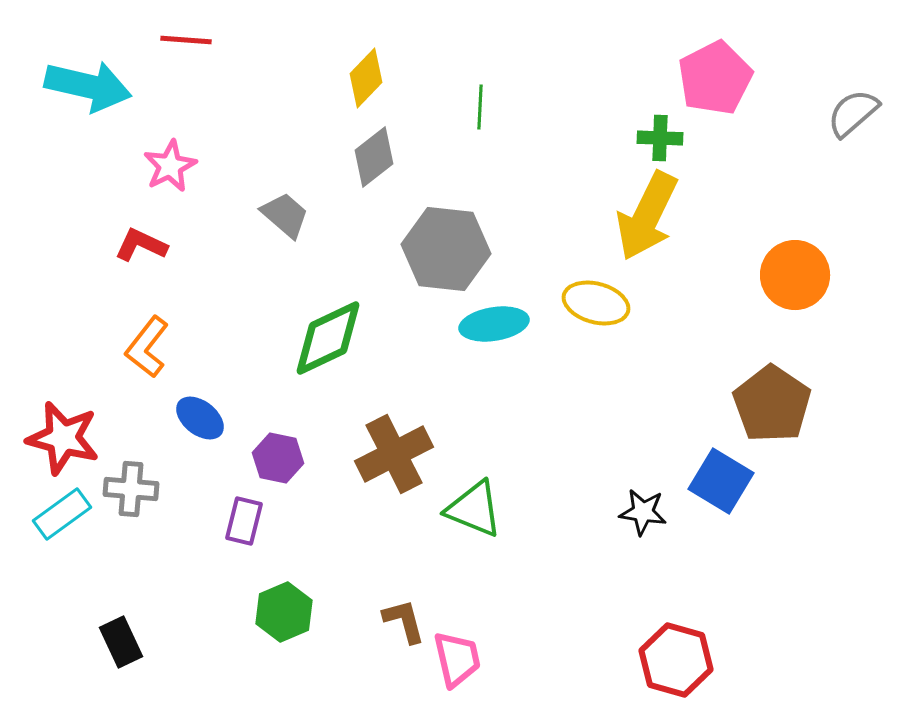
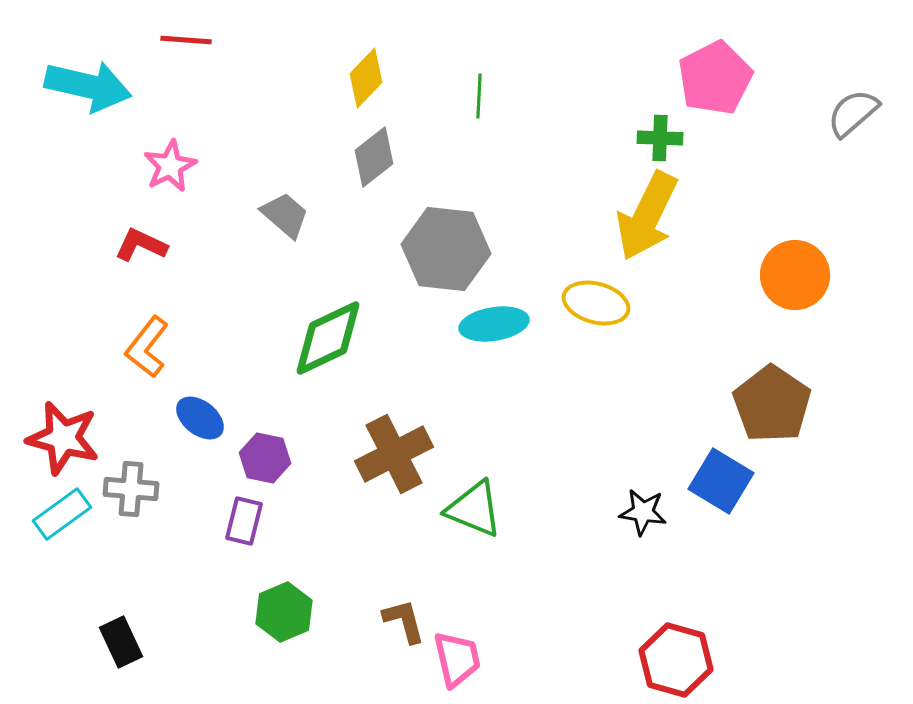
green line: moved 1 px left, 11 px up
purple hexagon: moved 13 px left
